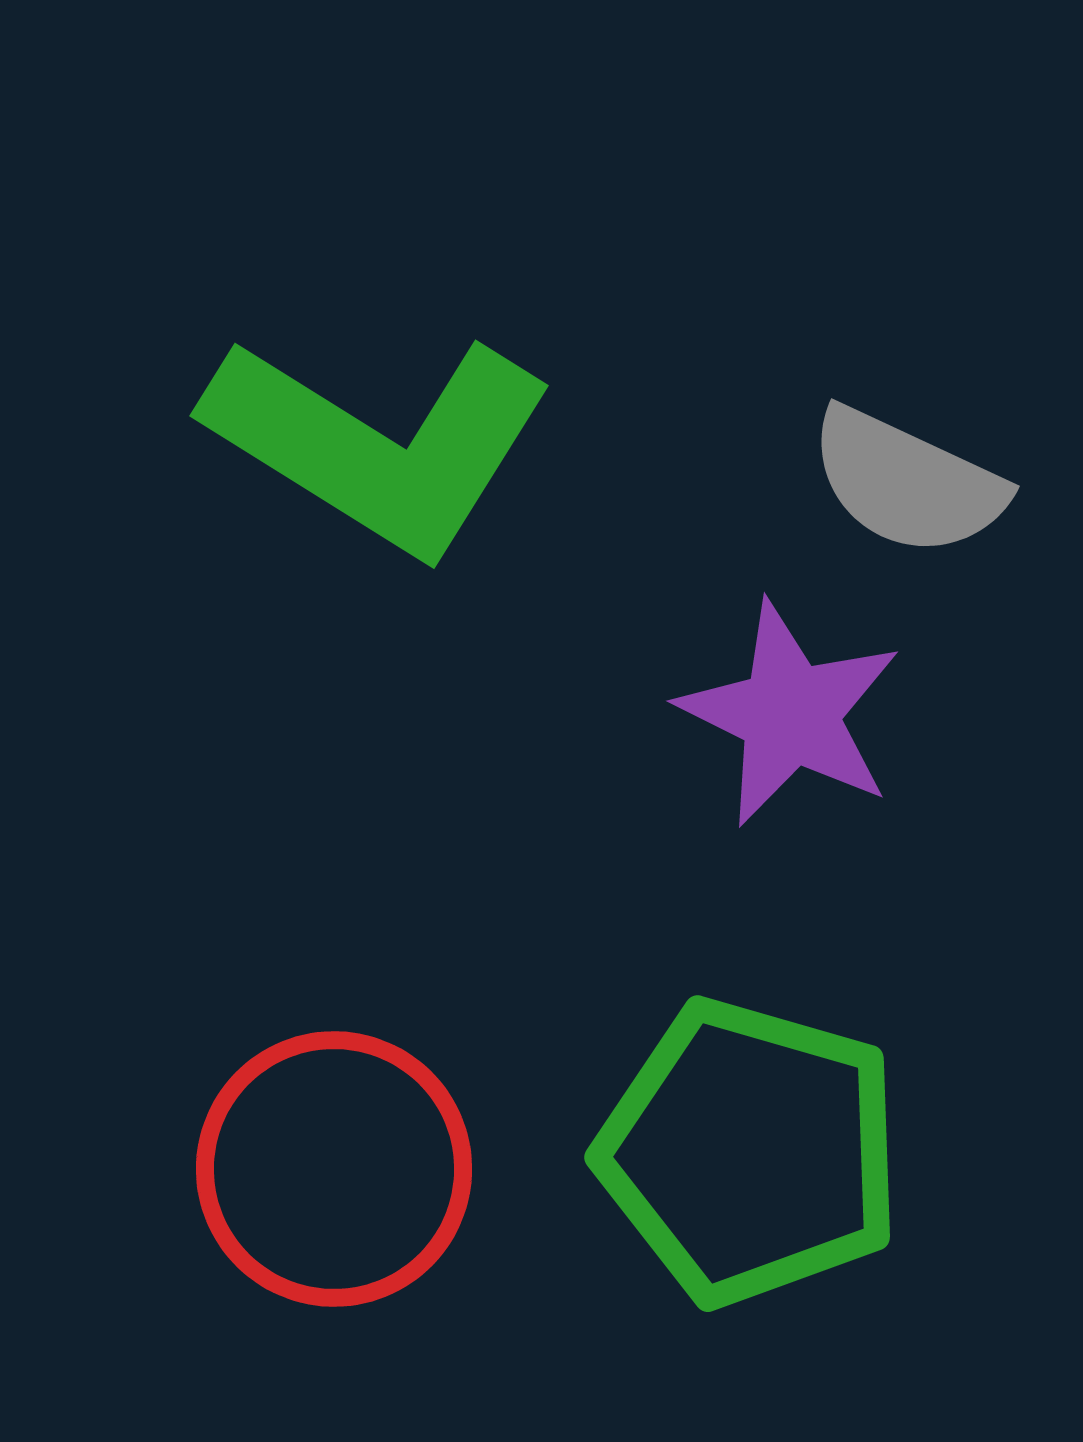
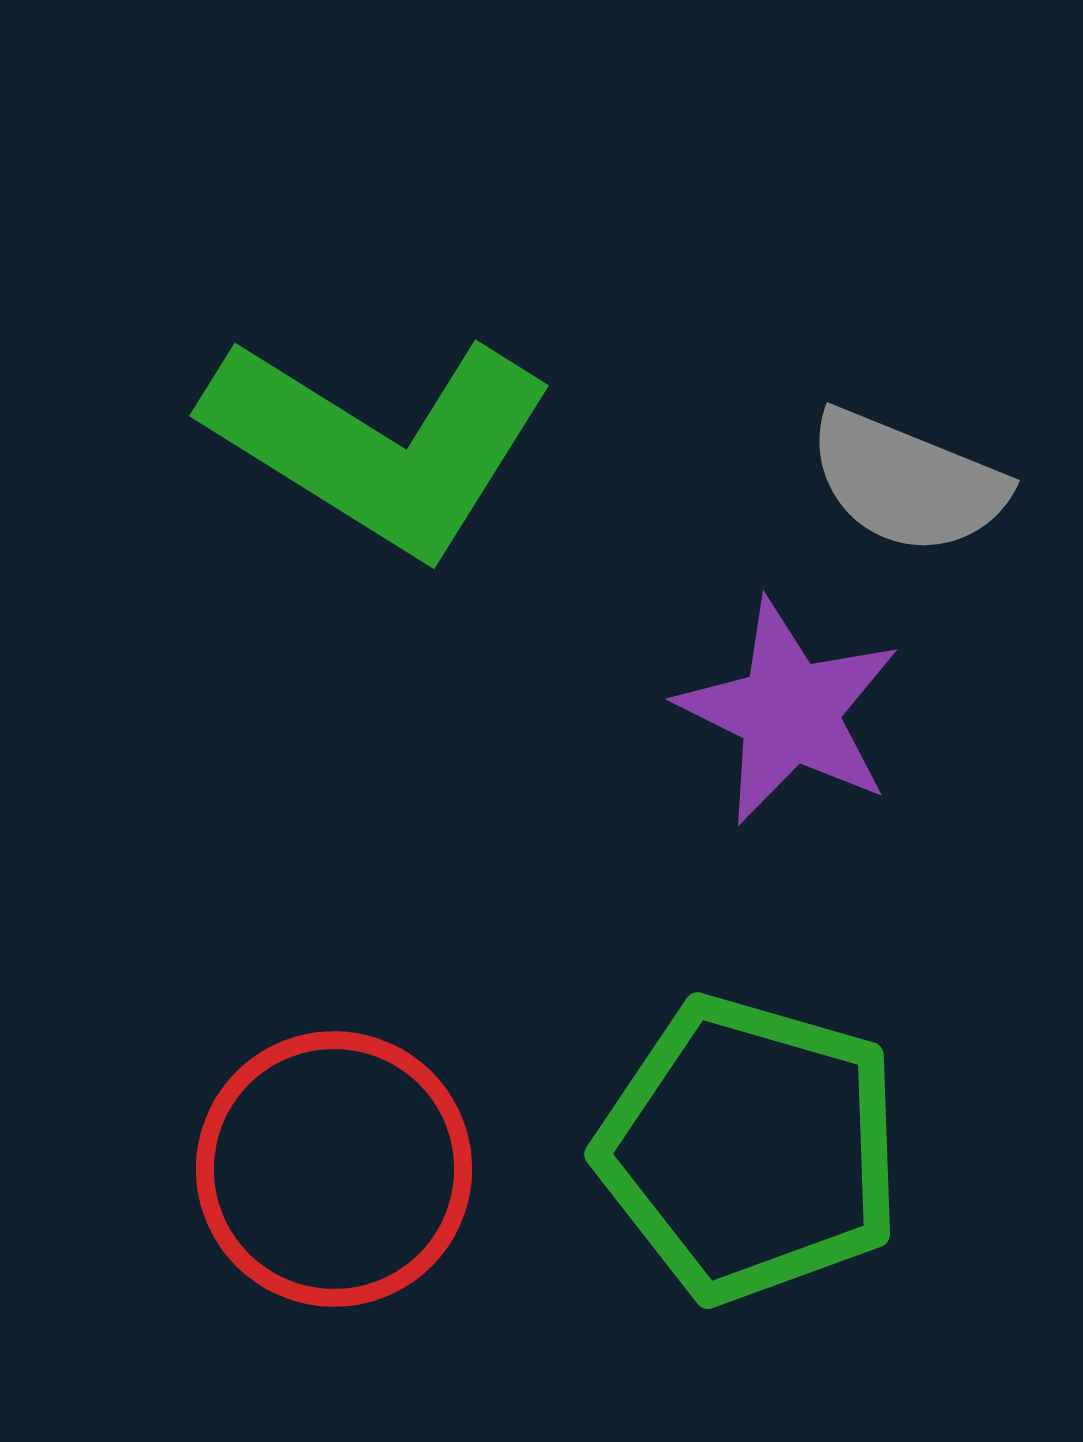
gray semicircle: rotated 3 degrees counterclockwise
purple star: moved 1 px left, 2 px up
green pentagon: moved 3 px up
